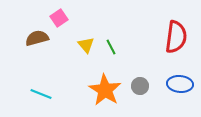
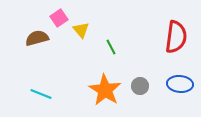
yellow triangle: moved 5 px left, 15 px up
